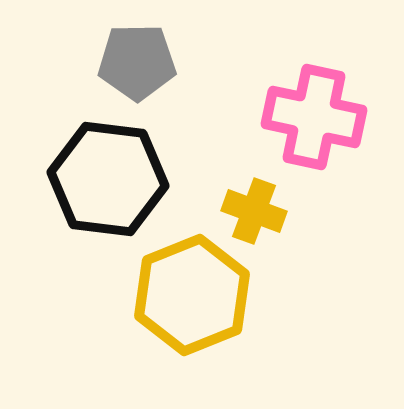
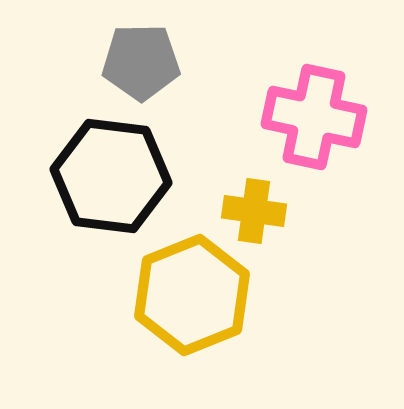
gray pentagon: moved 4 px right
black hexagon: moved 3 px right, 3 px up
yellow cross: rotated 12 degrees counterclockwise
